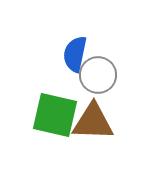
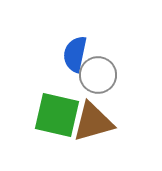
green square: moved 2 px right
brown triangle: rotated 18 degrees counterclockwise
